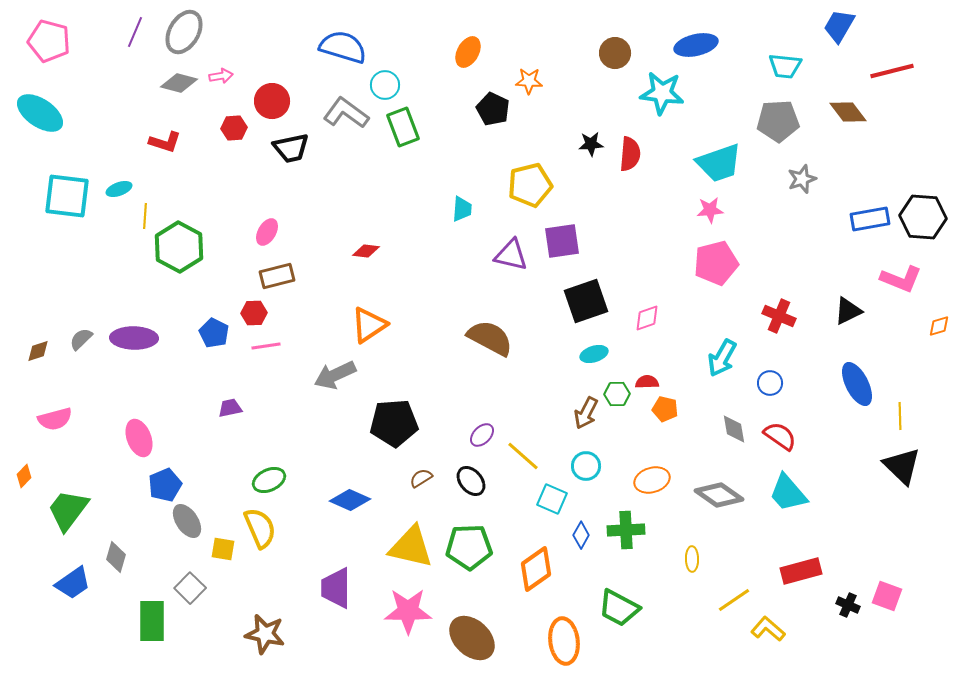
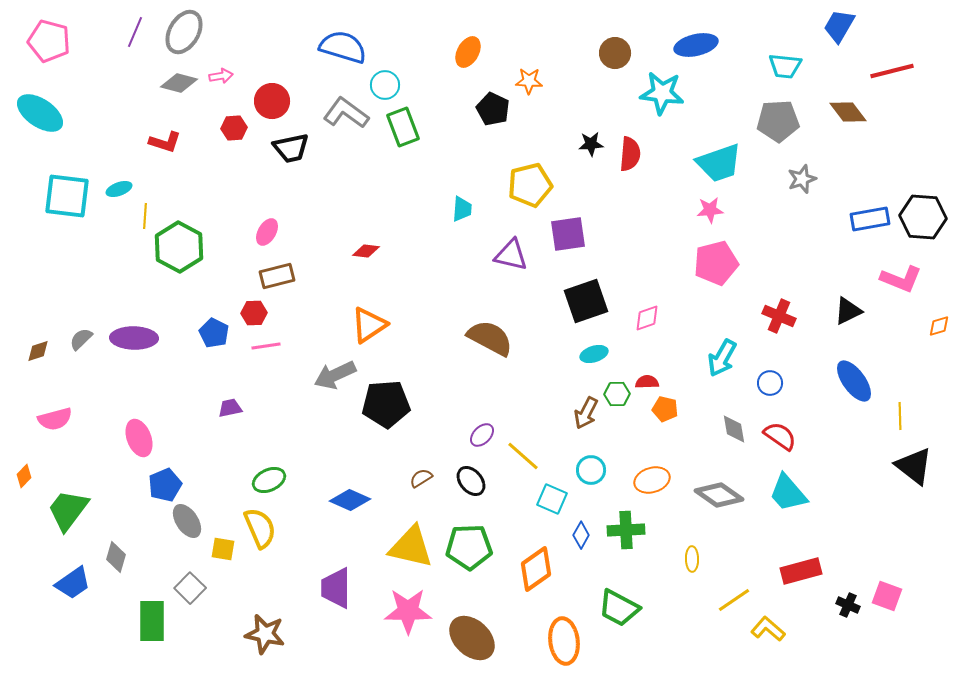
purple square at (562, 241): moved 6 px right, 7 px up
blue ellipse at (857, 384): moved 3 px left, 3 px up; rotated 9 degrees counterclockwise
black pentagon at (394, 423): moved 8 px left, 19 px up
cyan circle at (586, 466): moved 5 px right, 4 px down
black triangle at (902, 466): moved 12 px right; rotated 6 degrees counterclockwise
